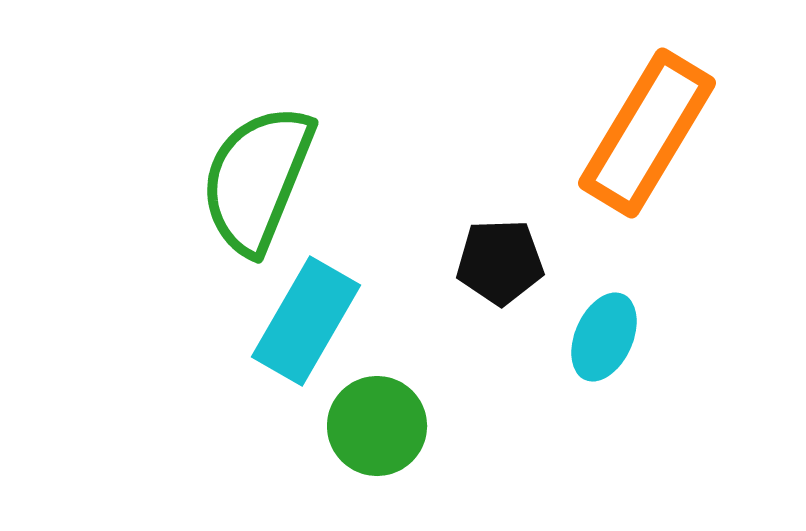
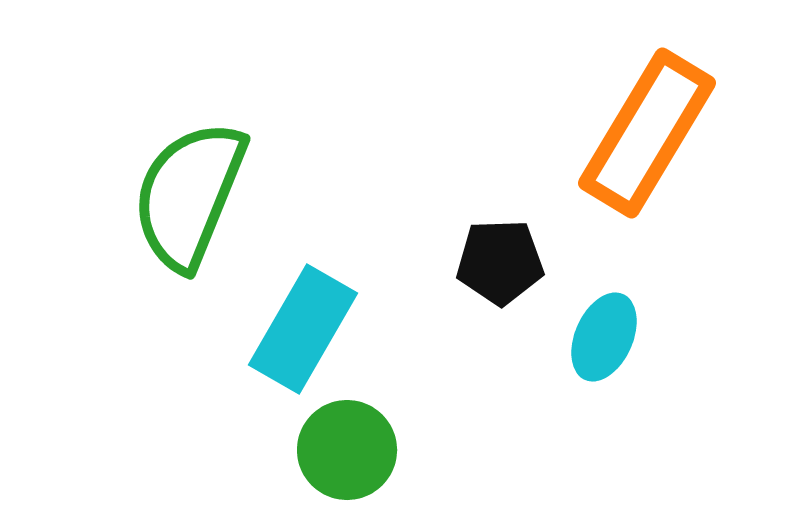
green semicircle: moved 68 px left, 16 px down
cyan rectangle: moved 3 px left, 8 px down
green circle: moved 30 px left, 24 px down
